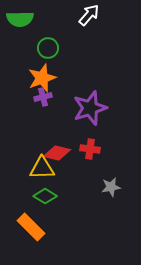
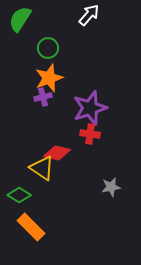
green semicircle: rotated 124 degrees clockwise
orange star: moved 7 px right
red cross: moved 15 px up
yellow triangle: rotated 36 degrees clockwise
green diamond: moved 26 px left, 1 px up
